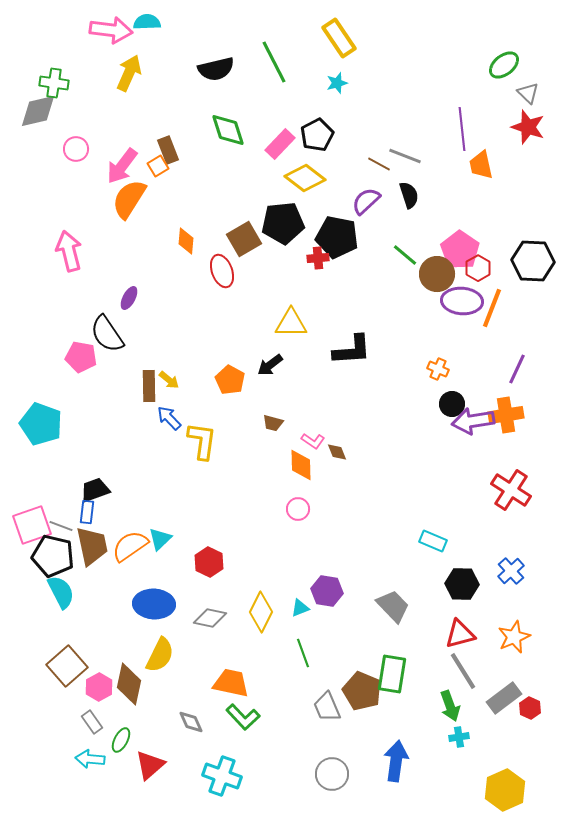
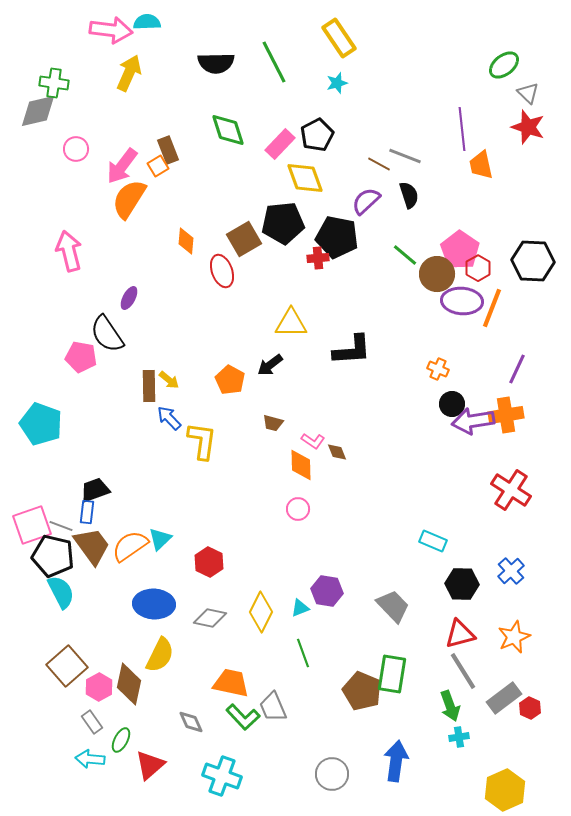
black semicircle at (216, 69): moved 6 px up; rotated 12 degrees clockwise
yellow diamond at (305, 178): rotated 33 degrees clockwise
brown trapezoid at (92, 546): rotated 24 degrees counterclockwise
gray trapezoid at (327, 707): moved 54 px left
